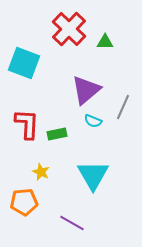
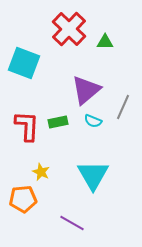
red L-shape: moved 2 px down
green rectangle: moved 1 px right, 12 px up
orange pentagon: moved 1 px left, 3 px up
